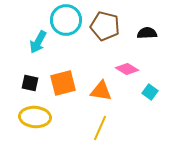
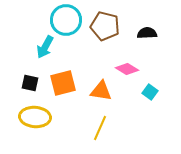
cyan arrow: moved 7 px right, 5 px down
